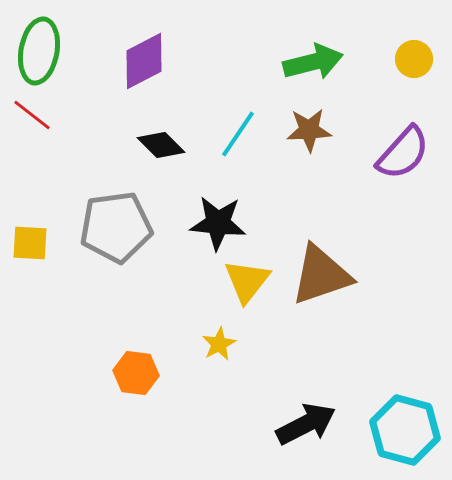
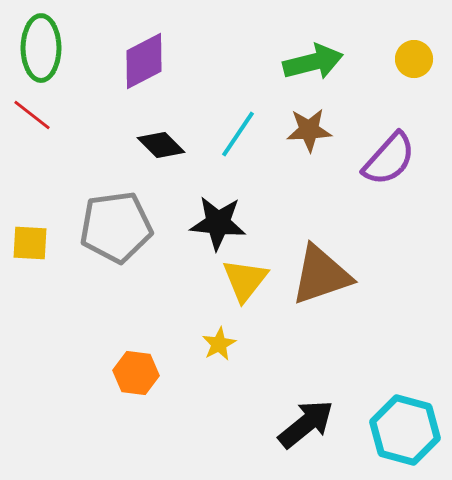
green ellipse: moved 2 px right, 3 px up; rotated 10 degrees counterclockwise
purple semicircle: moved 14 px left, 6 px down
yellow triangle: moved 2 px left, 1 px up
black arrow: rotated 12 degrees counterclockwise
